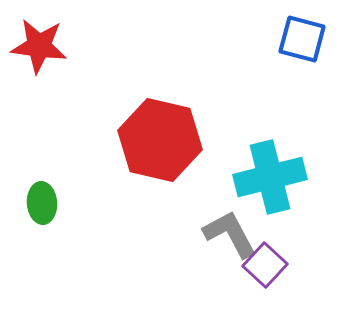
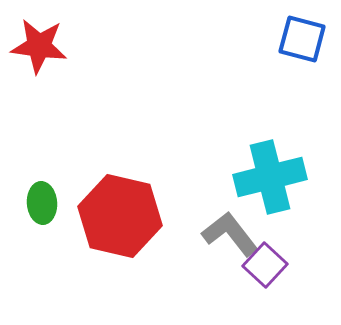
red hexagon: moved 40 px left, 76 px down
gray L-shape: rotated 10 degrees counterclockwise
